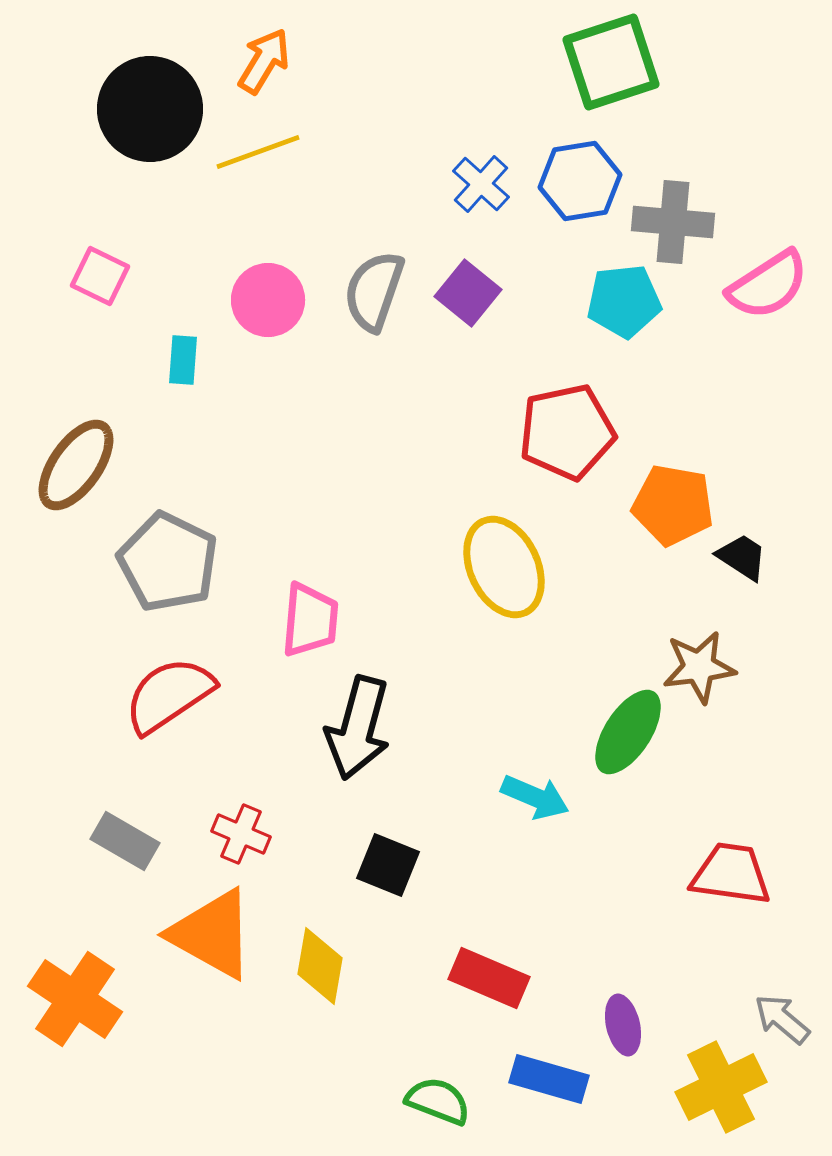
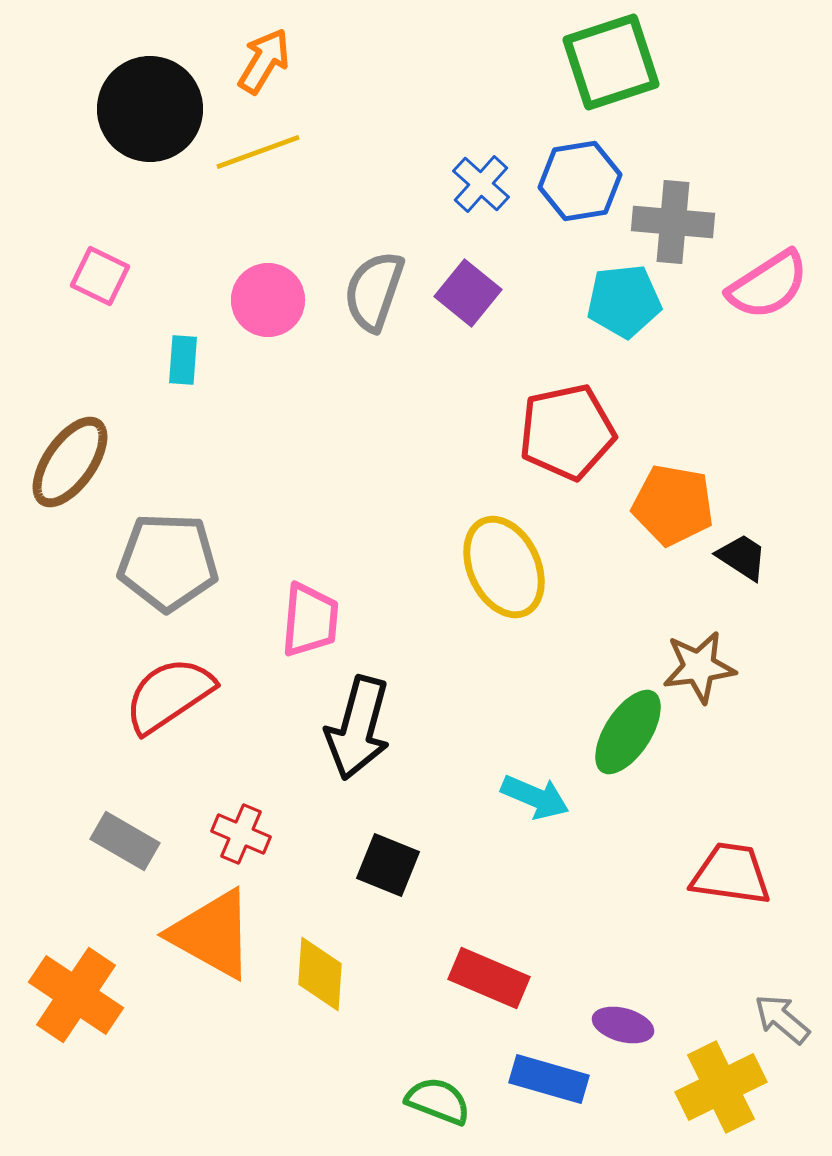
brown ellipse: moved 6 px left, 3 px up
gray pentagon: rotated 24 degrees counterclockwise
yellow diamond: moved 8 px down; rotated 6 degrees counterclockwise
orange cross: moved 1 px right, 4 px up
purple ellipse: rotated 62 degrees counterclockwise
